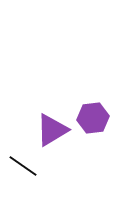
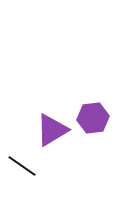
black line: moved 1 px left
